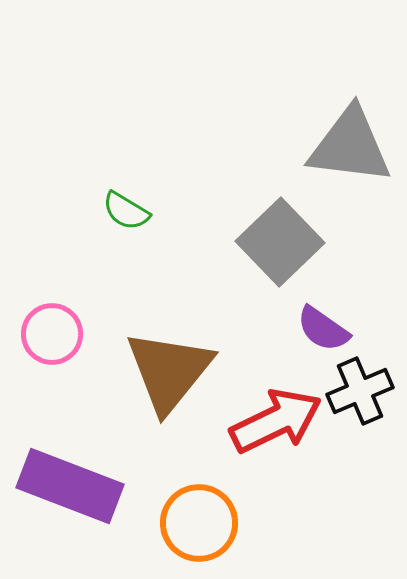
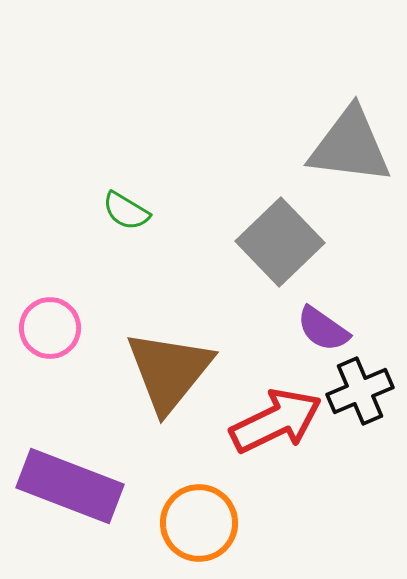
pink circle: moved 2 px left, 6 px up
